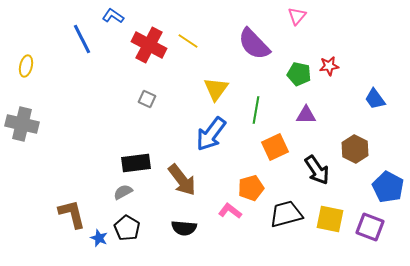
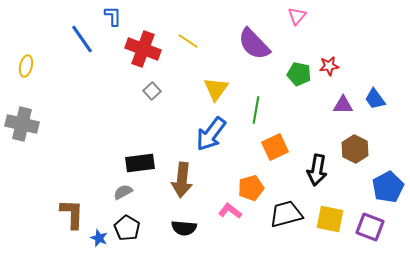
blue L-shape: rotated 55 degrees clockwise
blue line: rotated 8 degrees counterclockwise
red cross: moved 6 px left, 4 px down; rotated 8 degrees counterclockwise
gray square: moved 5 px right, 8 px up; rotated 24 degrees clockwise
purple triangle: moved 37 px right, 10 px up
black rectangle: moved 4 px right
black arrow: rotated 44 degrees clockwise
brown arrow: rotated 44 degrees clockwise
blue pentagon: rotated 16 degrees clockwise
brown L-shape: rotated 16 degrees clockwise
